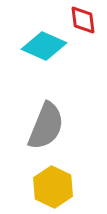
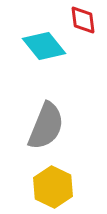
cyan diamond: rotated 27 degrees clockwise
